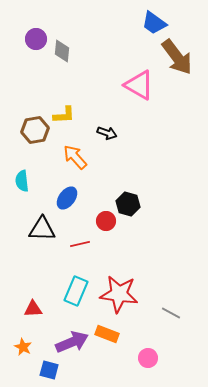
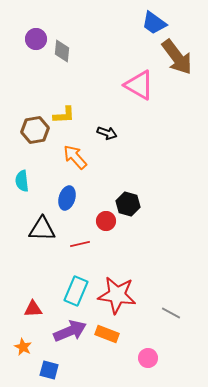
blue ellipse: rotated 20 degrees counterclockwise
red star: moved 2 px left, 1 px down
purple arrow: moved 2 px left, 11 px up
